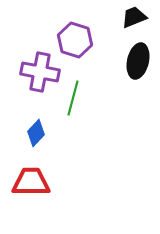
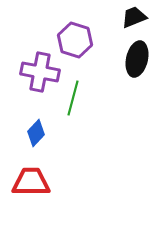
black ellipse: moved 1 px left, 2 px up
